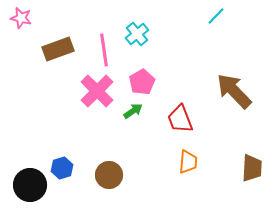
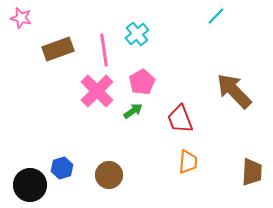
brown trapezoid: moved 4 px down
